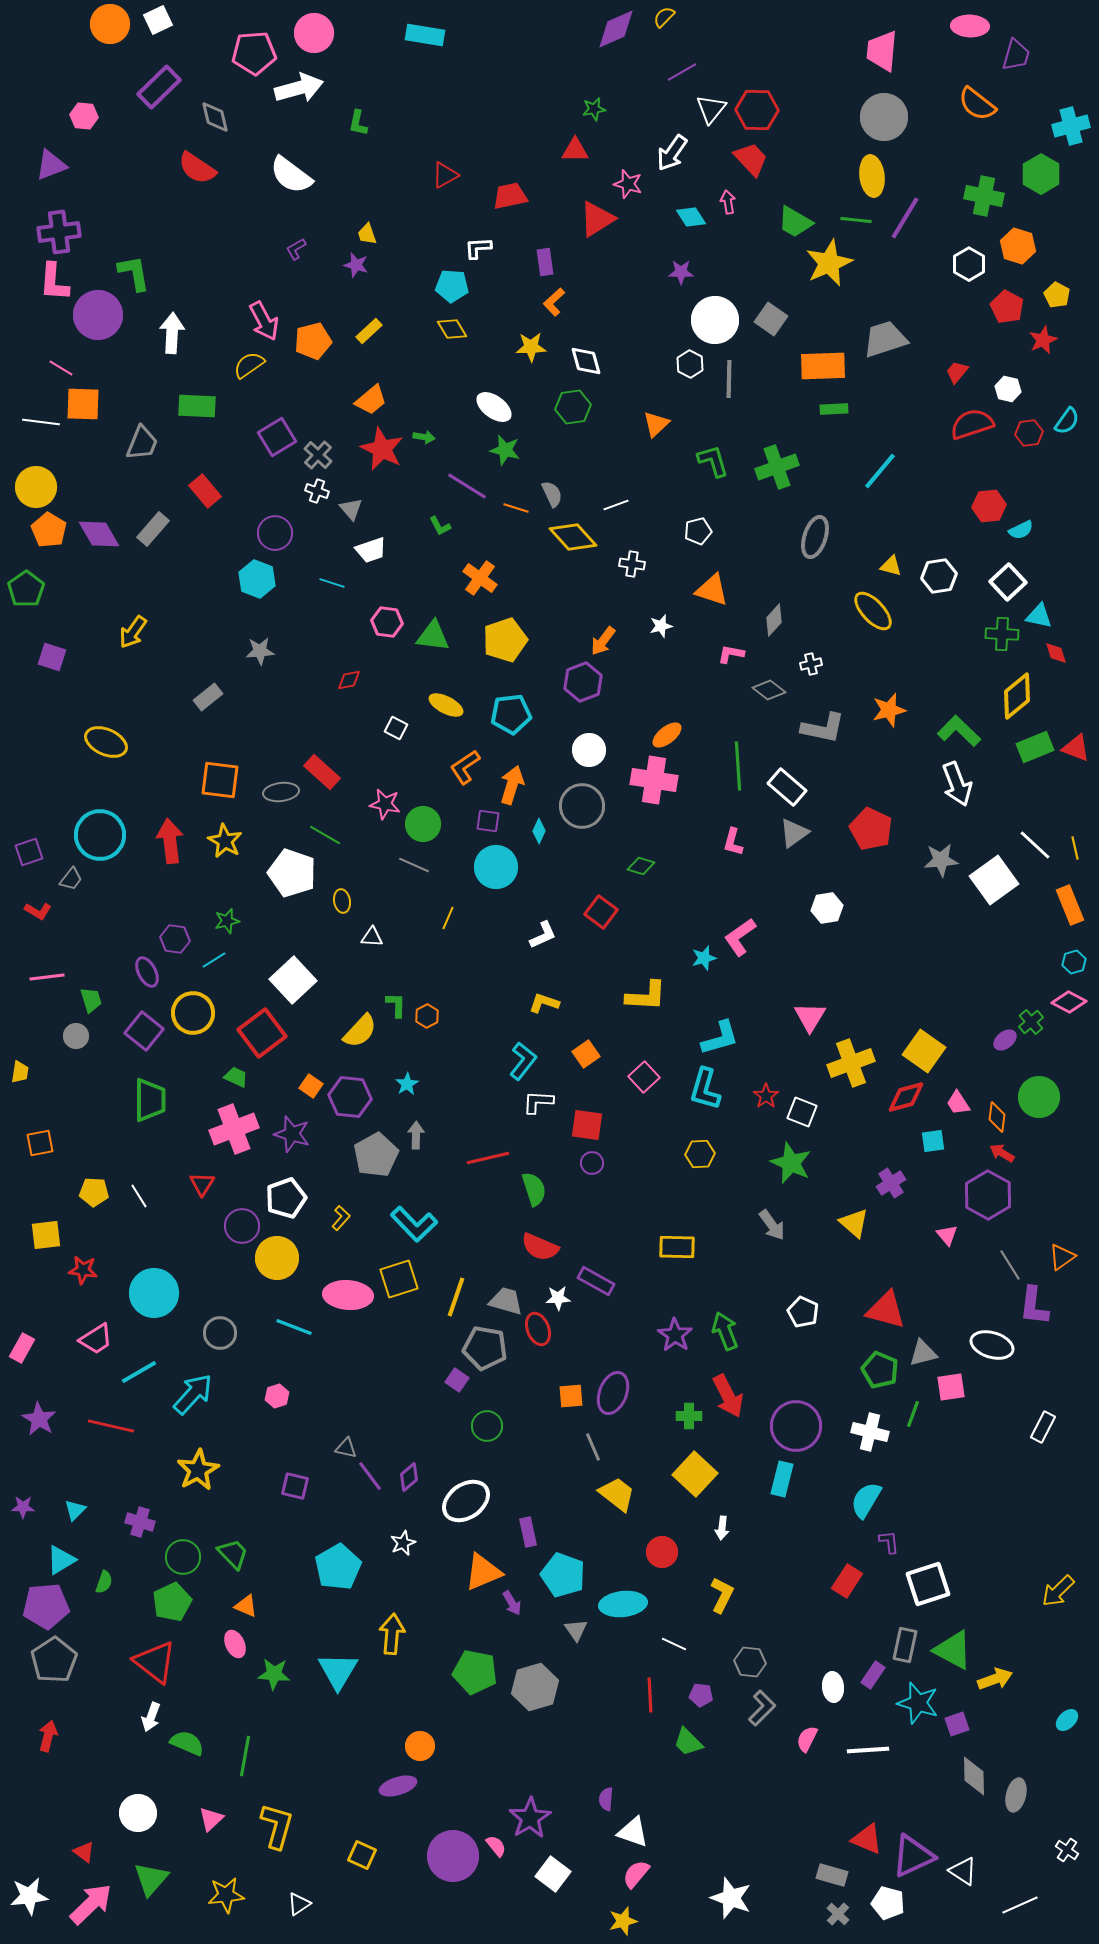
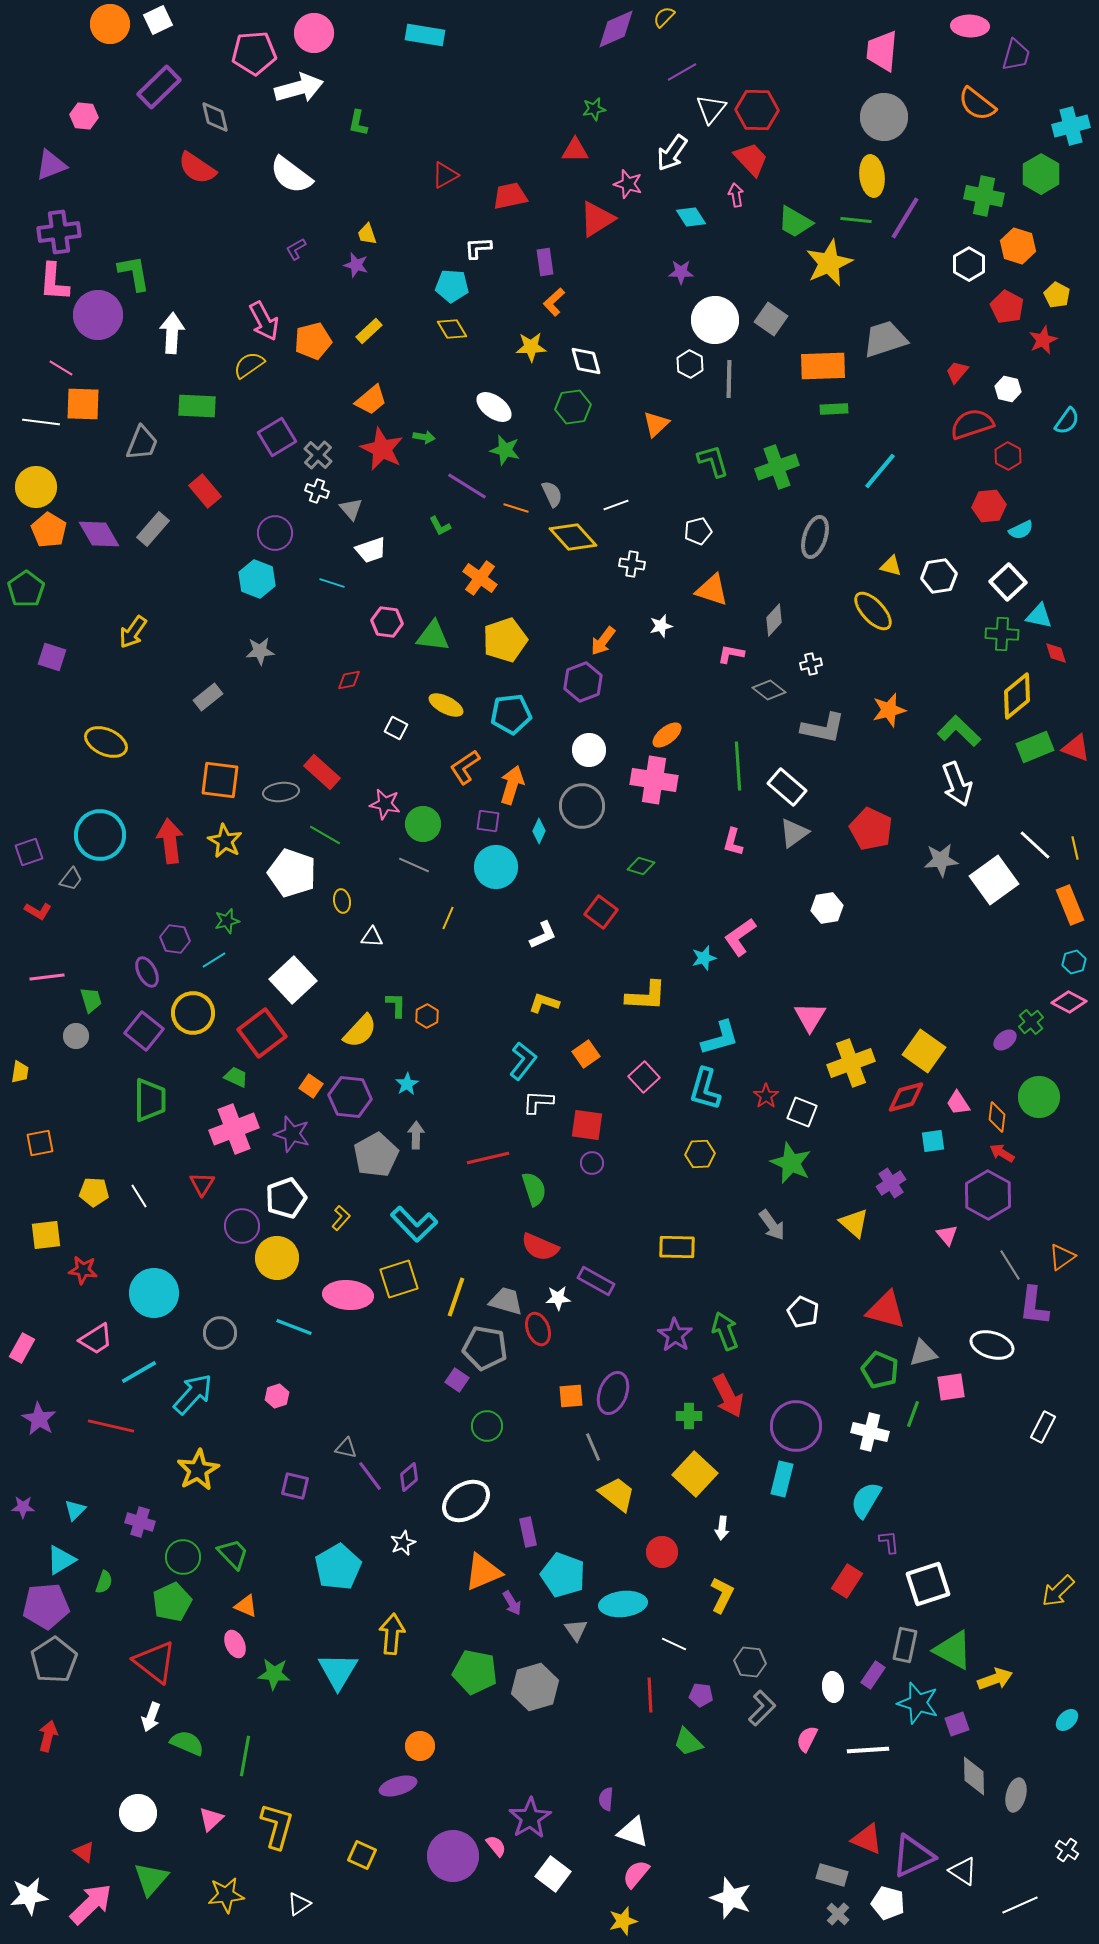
pink arrow at (728, 202): moved 8 px right, 7 px up
red hexagon at (1029, 433): moved 21 px left, 23 px down; rotated 24 degrees counterclockwise
